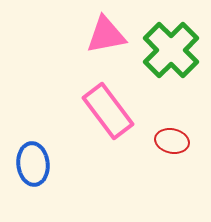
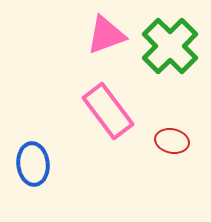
pink triangle: rotated 9 degrees counterclockwise
green cross: moved 1 px left, 4 px up
